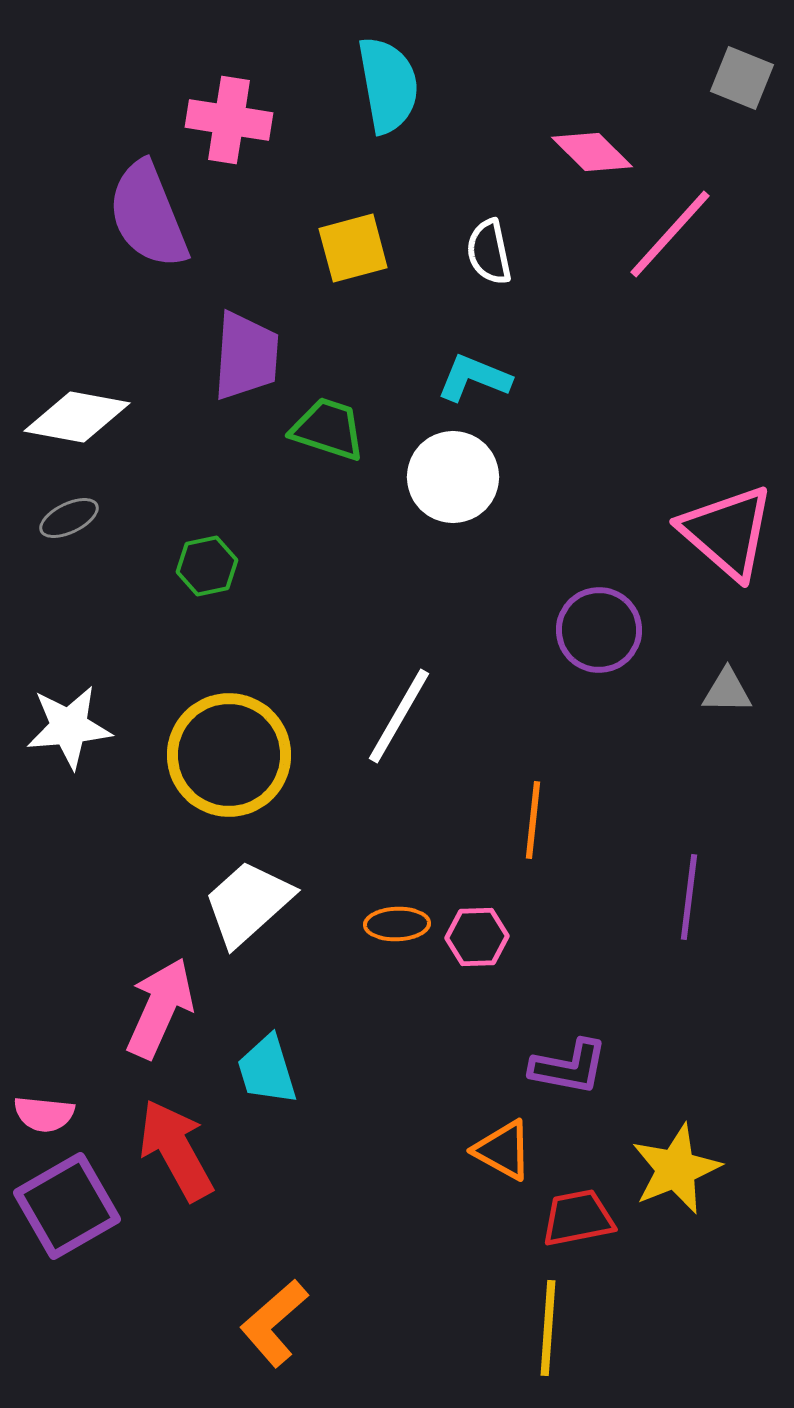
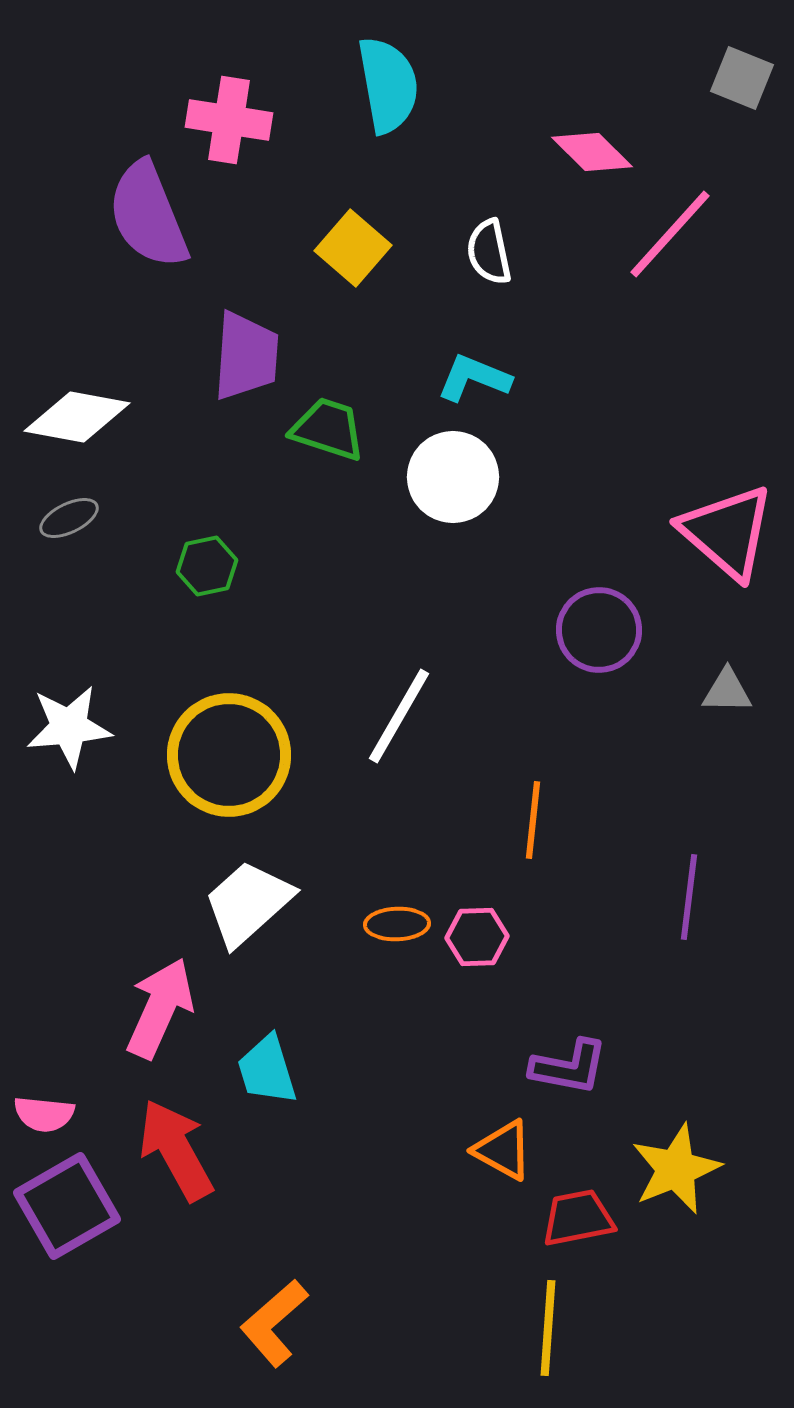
yellow square: rotated 34 degrees counterclockwise
